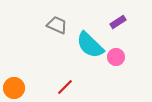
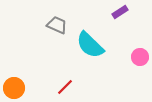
purple rectangle: moved 2 px right, 10 px up
pink circle: moved 24 px right
